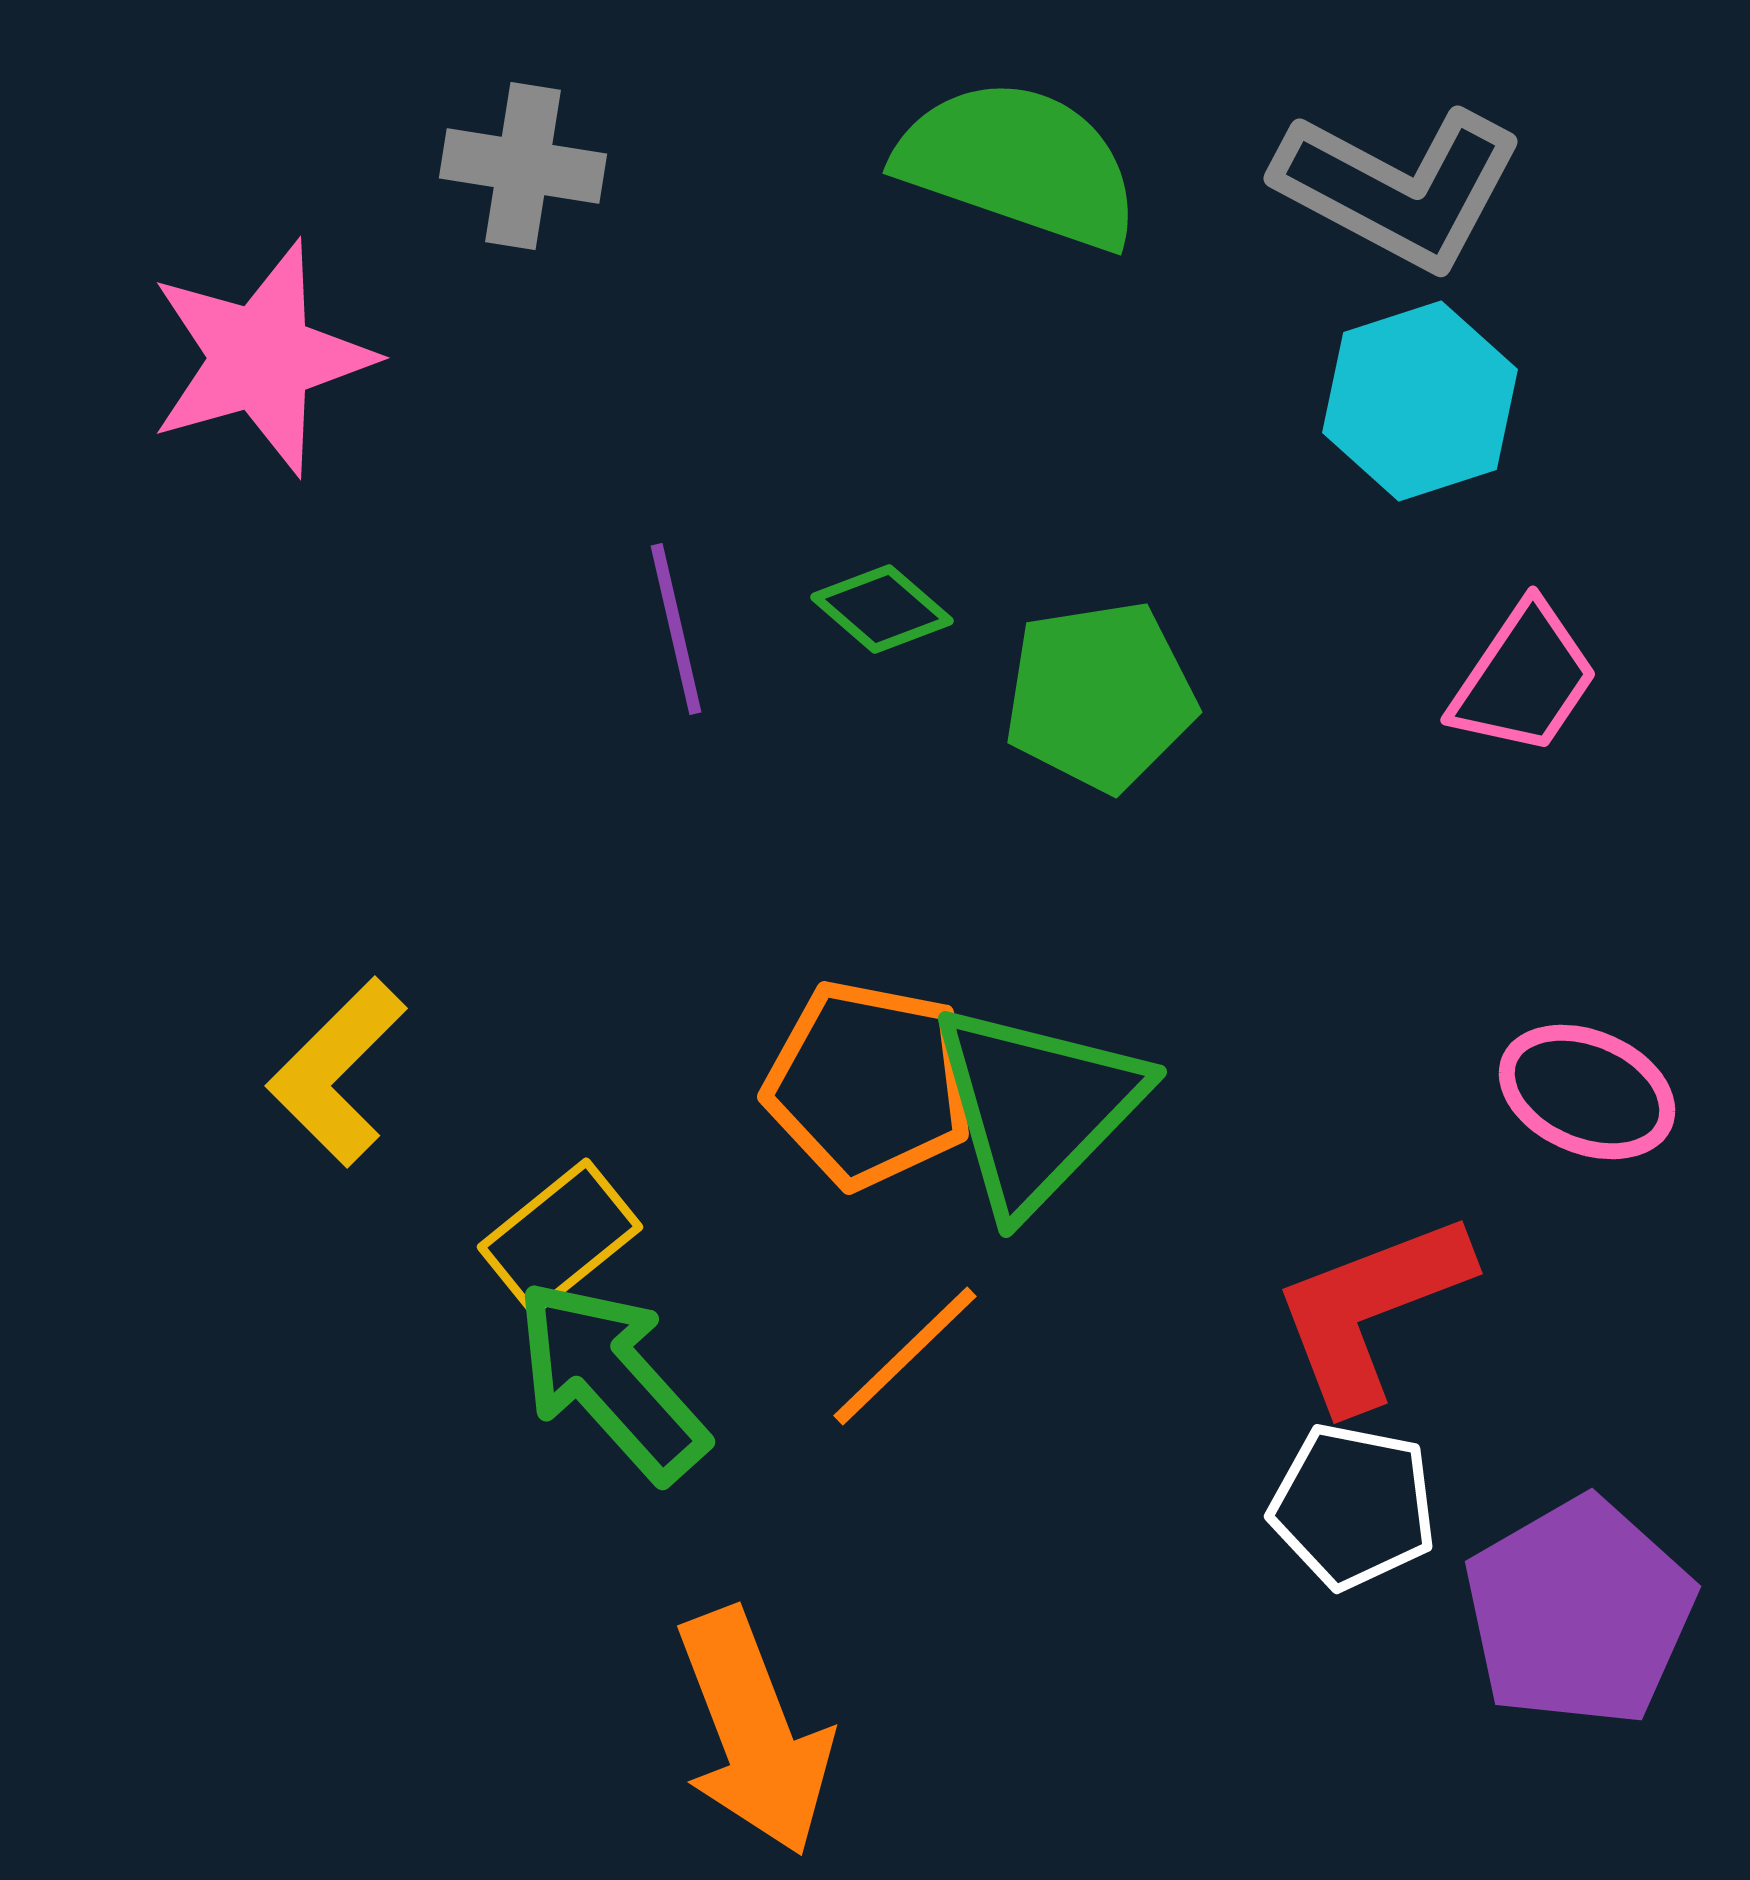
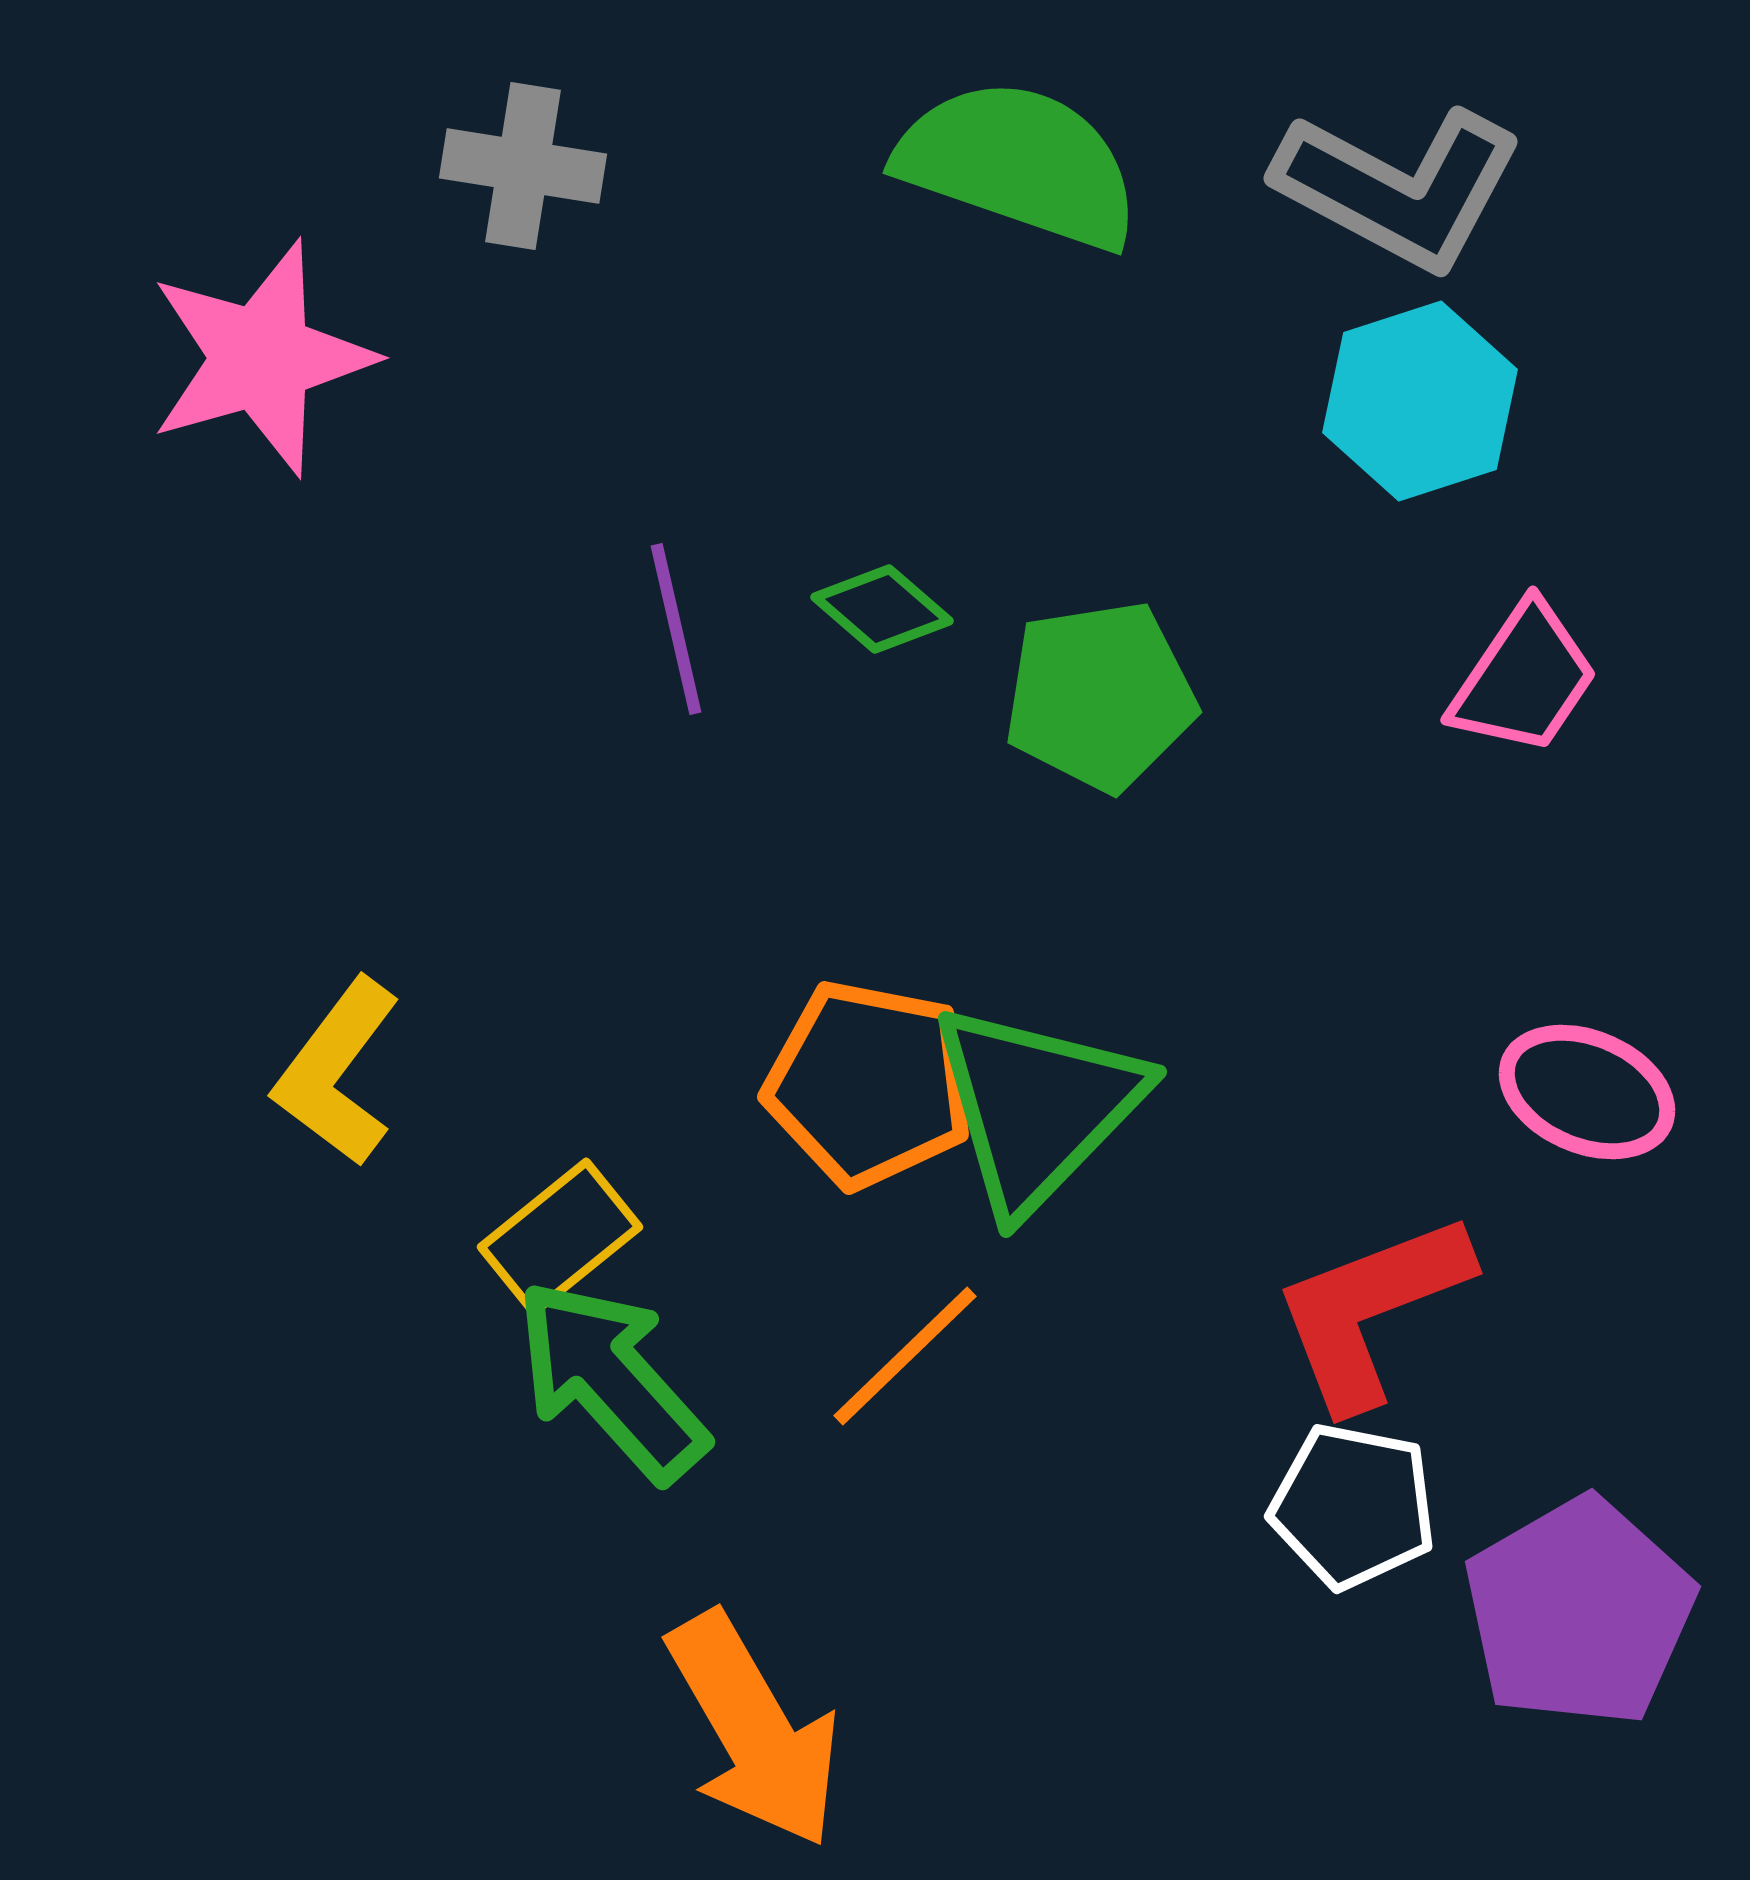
yellow L-shape: rotated 8 degrees counterclockwise
orange arrow: moved 2 px up; rotated 9 degrees counterclockwise
